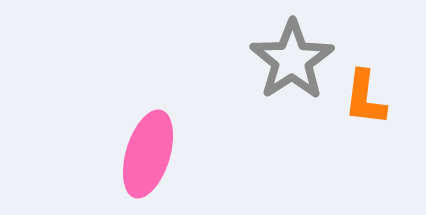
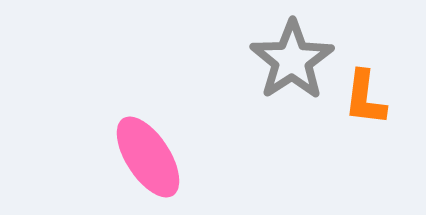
pink ellipse: moved 3 px down; rotated 50 degrees counterclockwise
